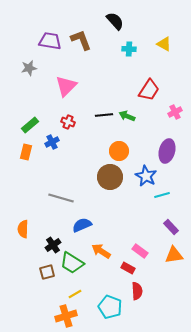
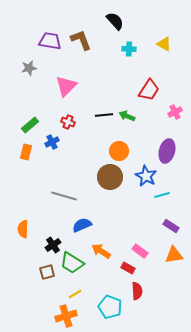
gray line: moved 3 px right, 2 px up
purple rectangle: moved 1 px up; rotated 14 degrees counterclockwise
